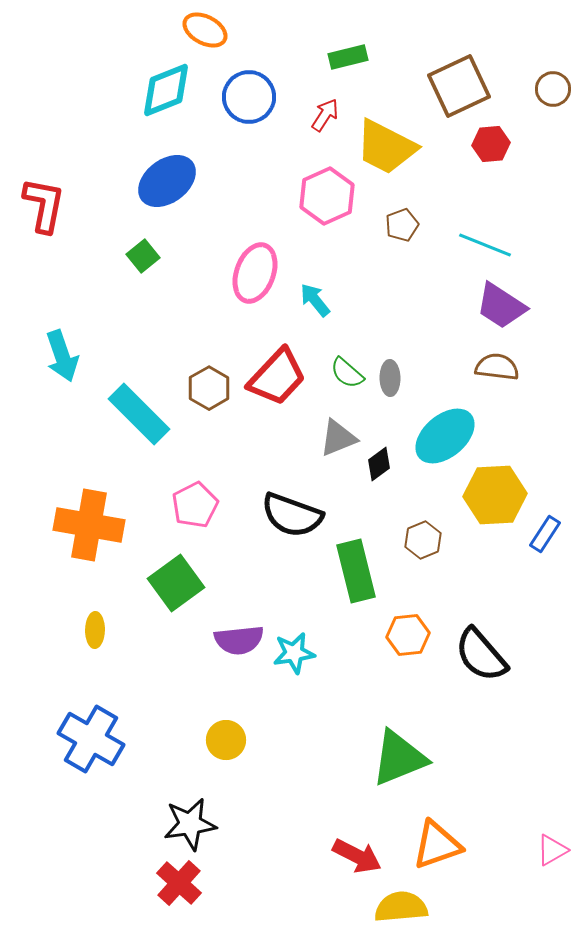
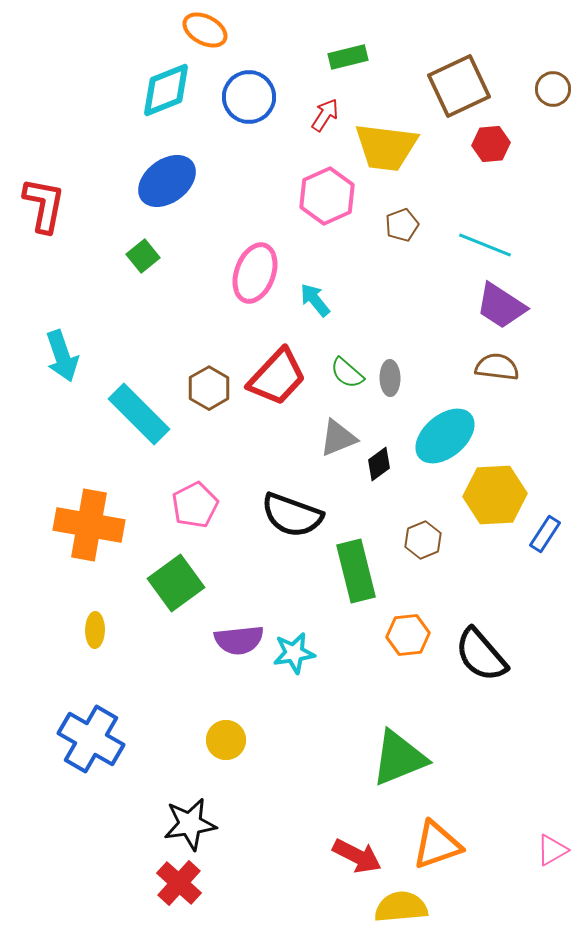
yellow trapezoid at (386, 147): rotated 20 degrees counterclockwise
